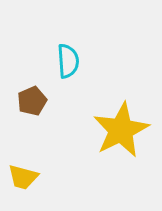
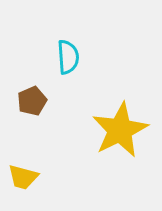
cyan semicircle: moved 4 px up
yellow star: moved 1 px left
